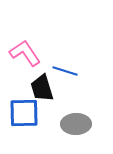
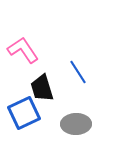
pink L-shape: moved 2 px left, 3 px up
blue line: moved 13 px right, 1 px down; rotated 40 degrees clockwise
blue square: rotated 24 degrees counterclockwise
